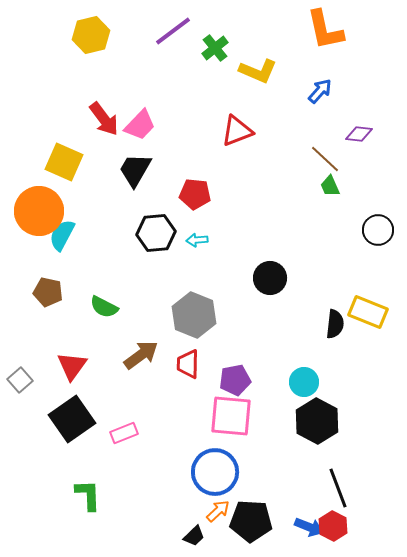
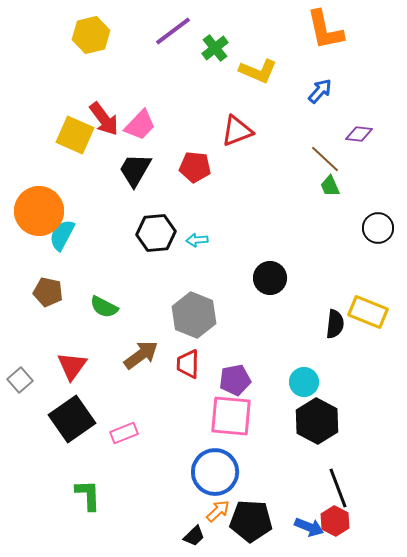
yellow square at (64, 162): moved 11 px right, 27 px up
red pentagon at (195, 194): moved 27 px up
black circle at (378, 230): moved 2 px up
red hexagon at (333, 526): moved 2 px right, 5 px up
